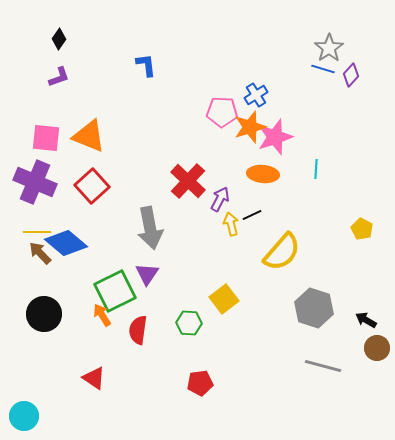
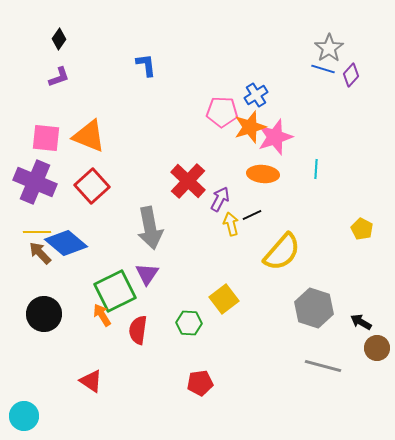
black arrow: moved 5 px left, 2 px down
red triangle: moved 3 px left, 3 px down
